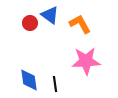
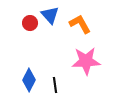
blue triangle: rotated 12 degrees clockwise
blue diamond: rotated 35 degrees clockwise
black line: moved 1 px down
